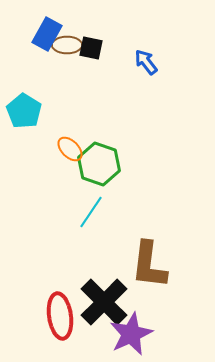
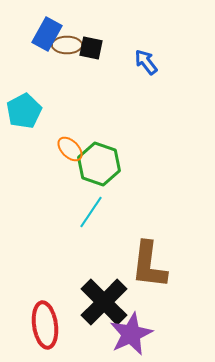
cyan pentagon: rotated 12 degrees clockwise
red ellipse: moved 15 px left, 9 px down
